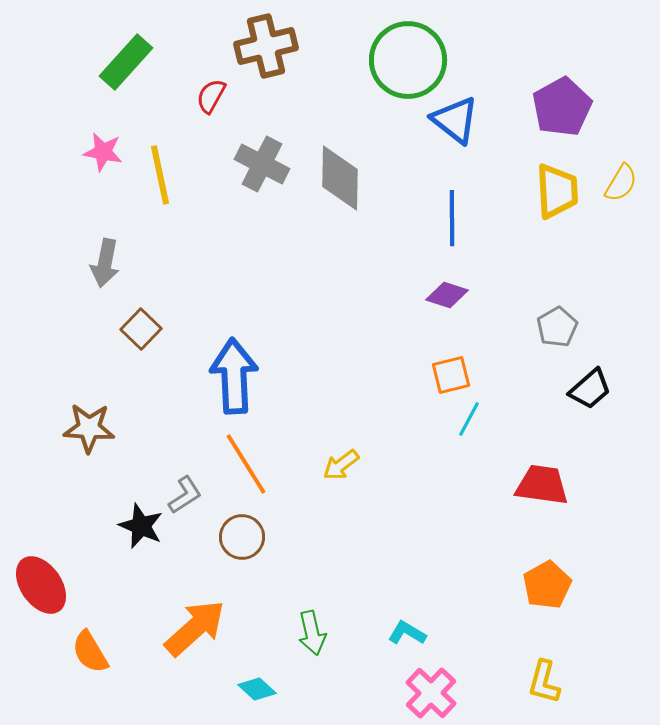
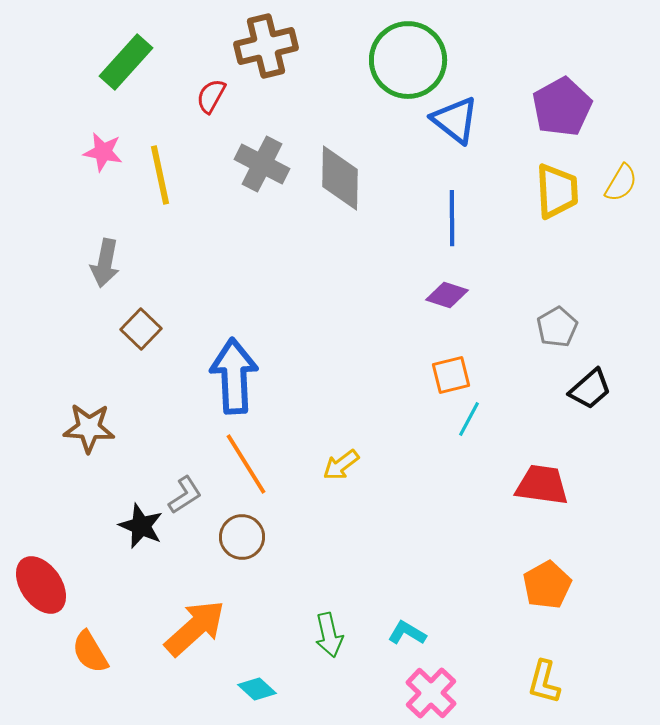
green arrow: moved 17 px right, 2 px down
